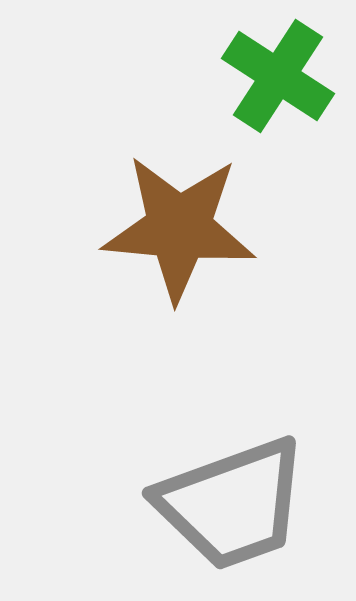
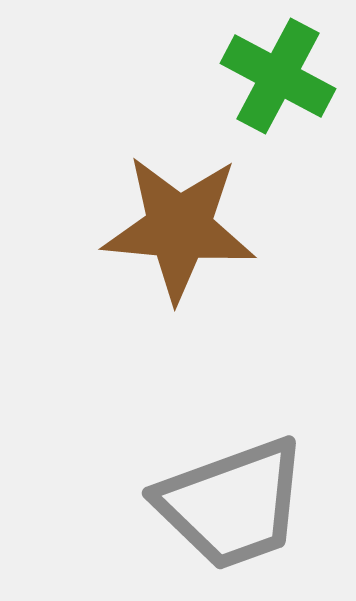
green cross: rotated 5 degrees counterclockwise
